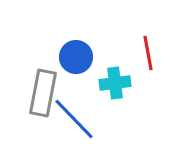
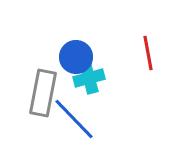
cyan cross: moved 26 px left, 5 px up; rotated 8 degrees counterclockwise
